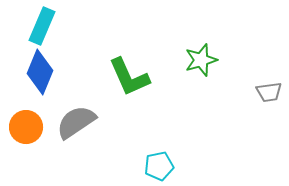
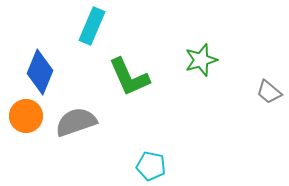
cyan rectangle: moved 50 px right
gray trapezoid: rotated 48 degrees clockwise
gray semicircle: rotated 15 degrees clockwise
orange circle: moved 11 px up
cyan pentagon: moved 8 px left; rotated 24 degrees clockwise
